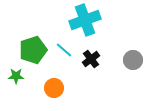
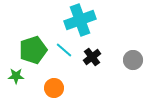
cyan cross: moved 5 px left
black cross: moved 1 px right, 2 px up
